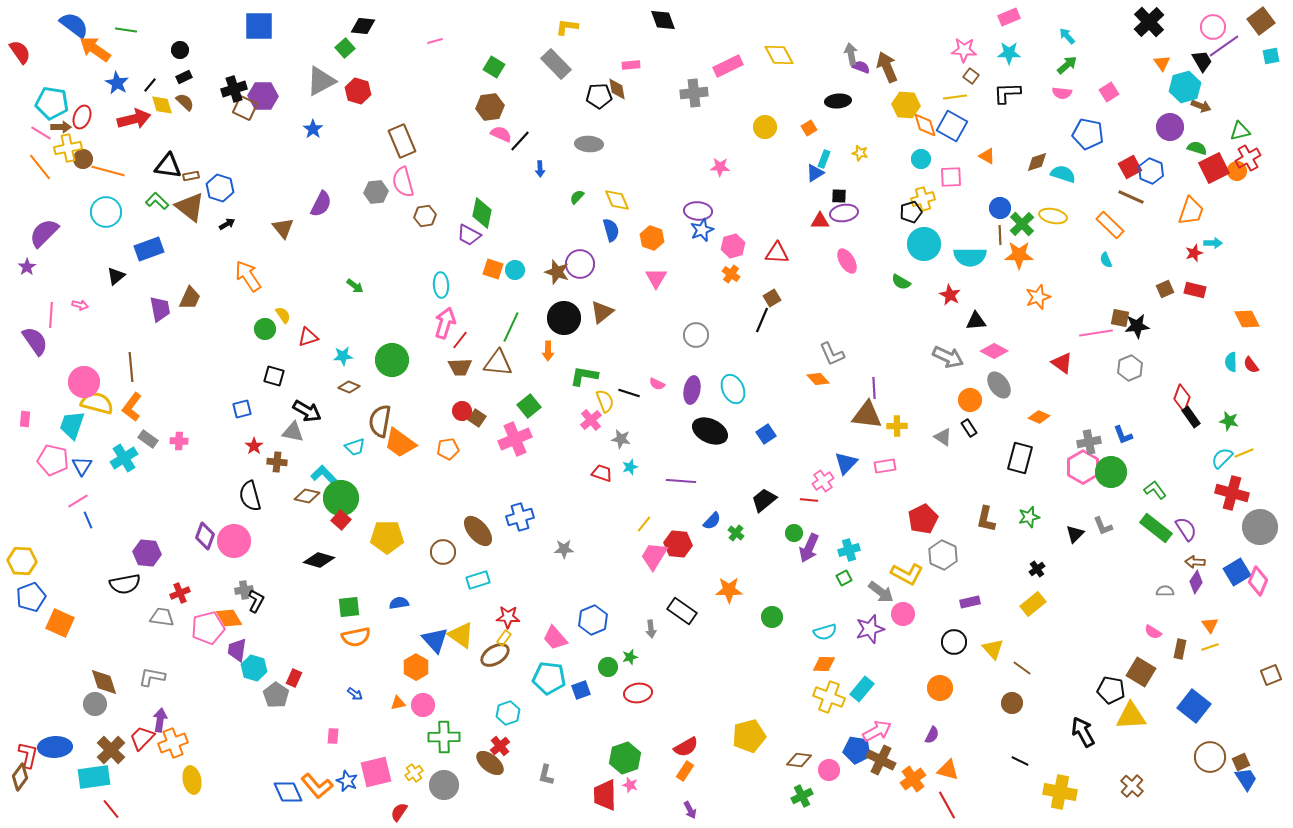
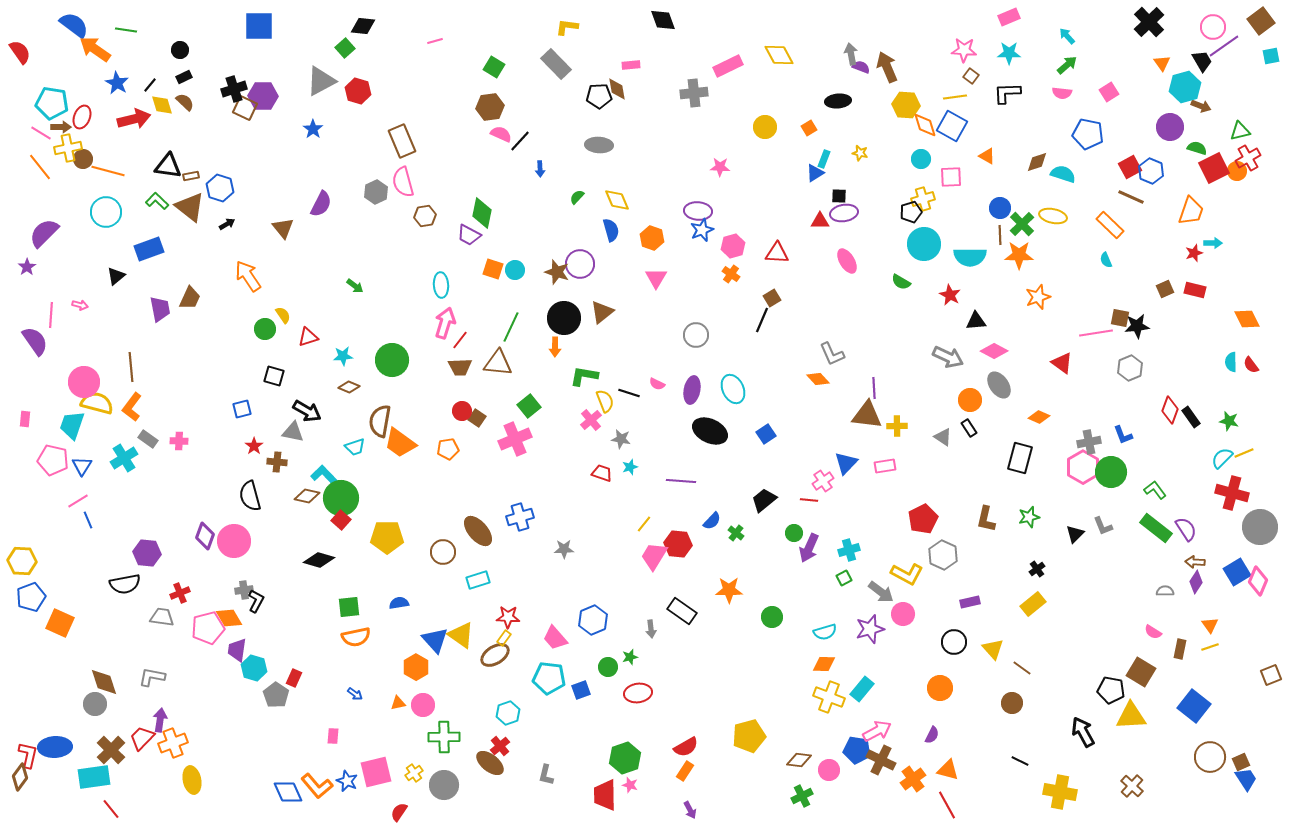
gray ellipse at (589, 144): moved 10 px right, 1 px down
gray hexagon at (376, 192): rotated 20 degrees counterclockwise
orange arrow at (548, 351): moved 7 px right, 4 px up
red diamond at (1182, 398): moved 12 px left, 12 px down
